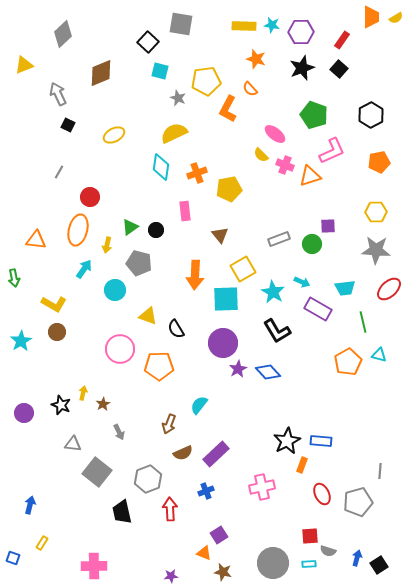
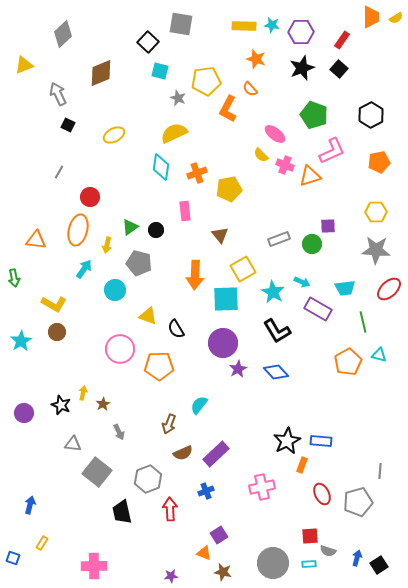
blue diamond at (268, 372): moved 8 px right
